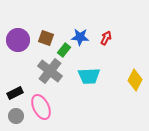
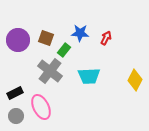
blue star: moved 4 px up
